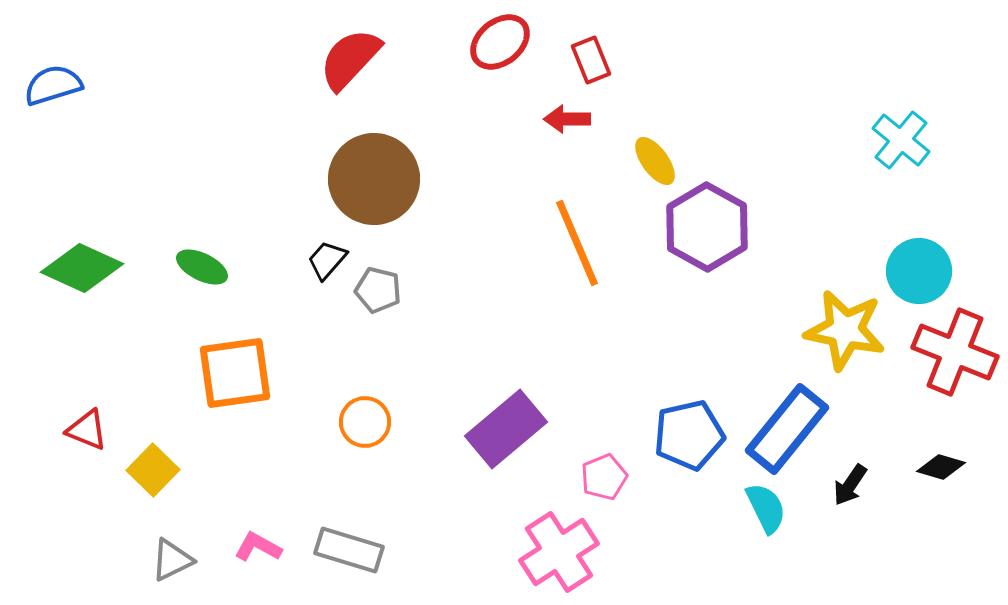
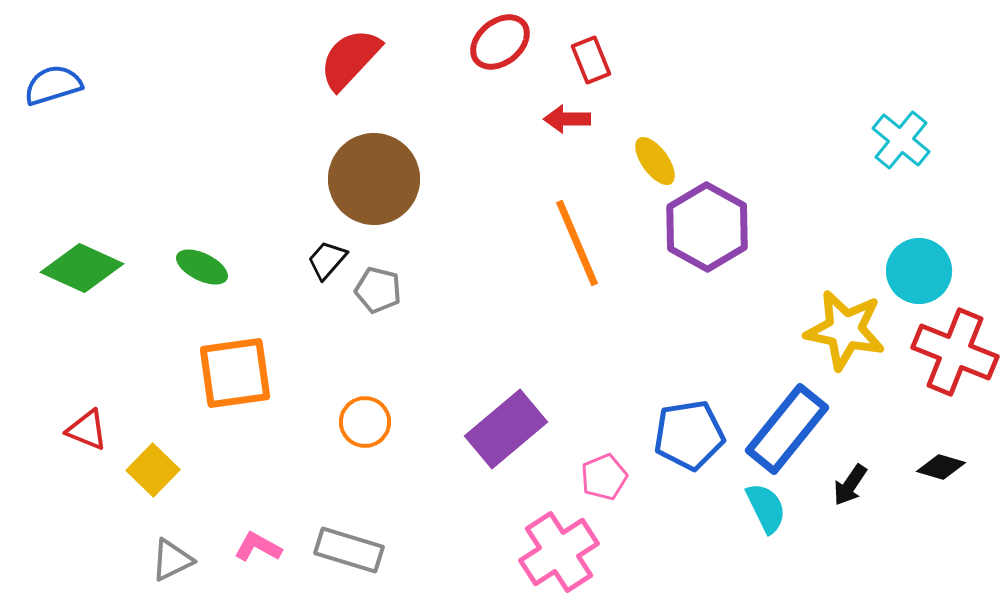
blue pentagon: rotated 4 degrees clockwise
